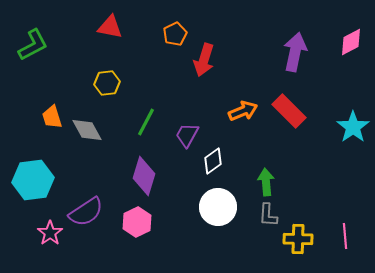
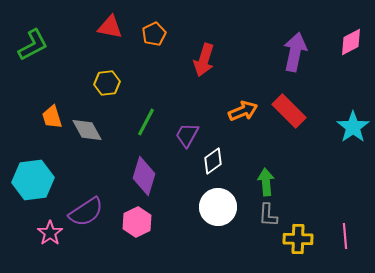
orange pentagon: moved 21 px left
